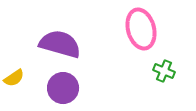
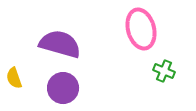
yellow semicircle: rotated 105 degrees clockwise
